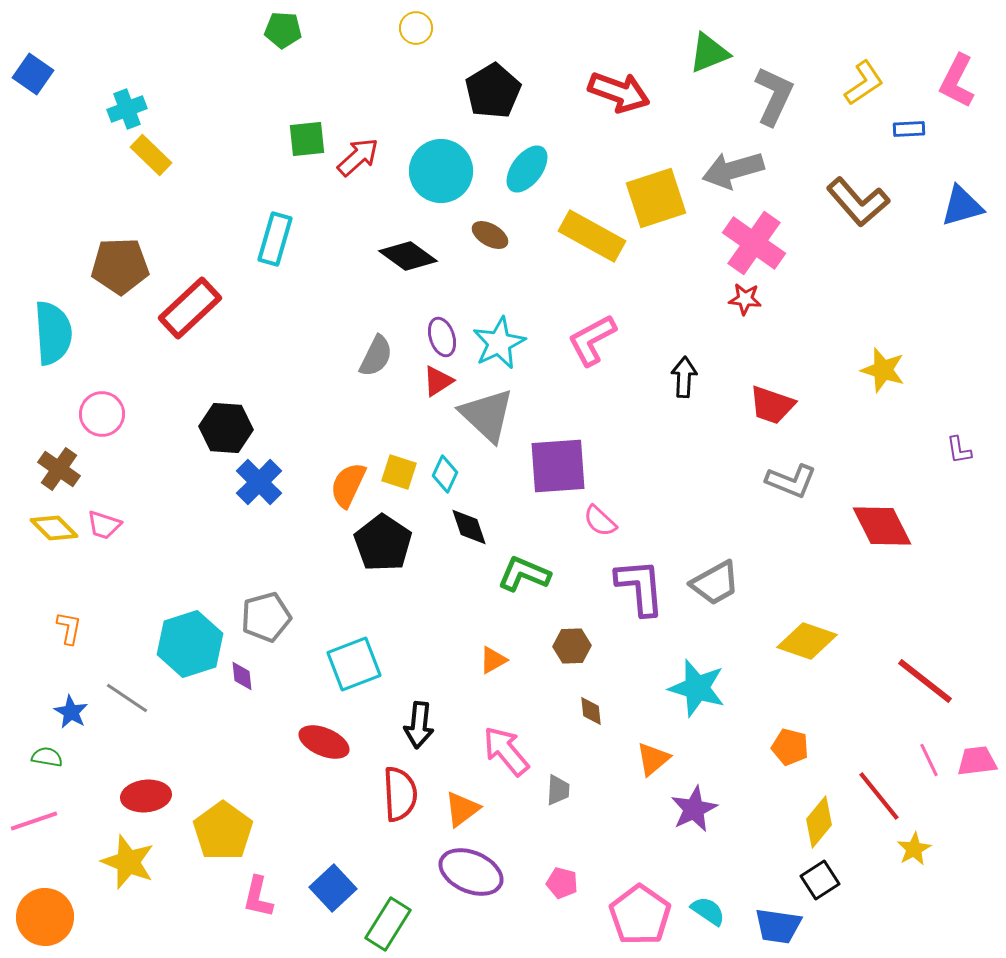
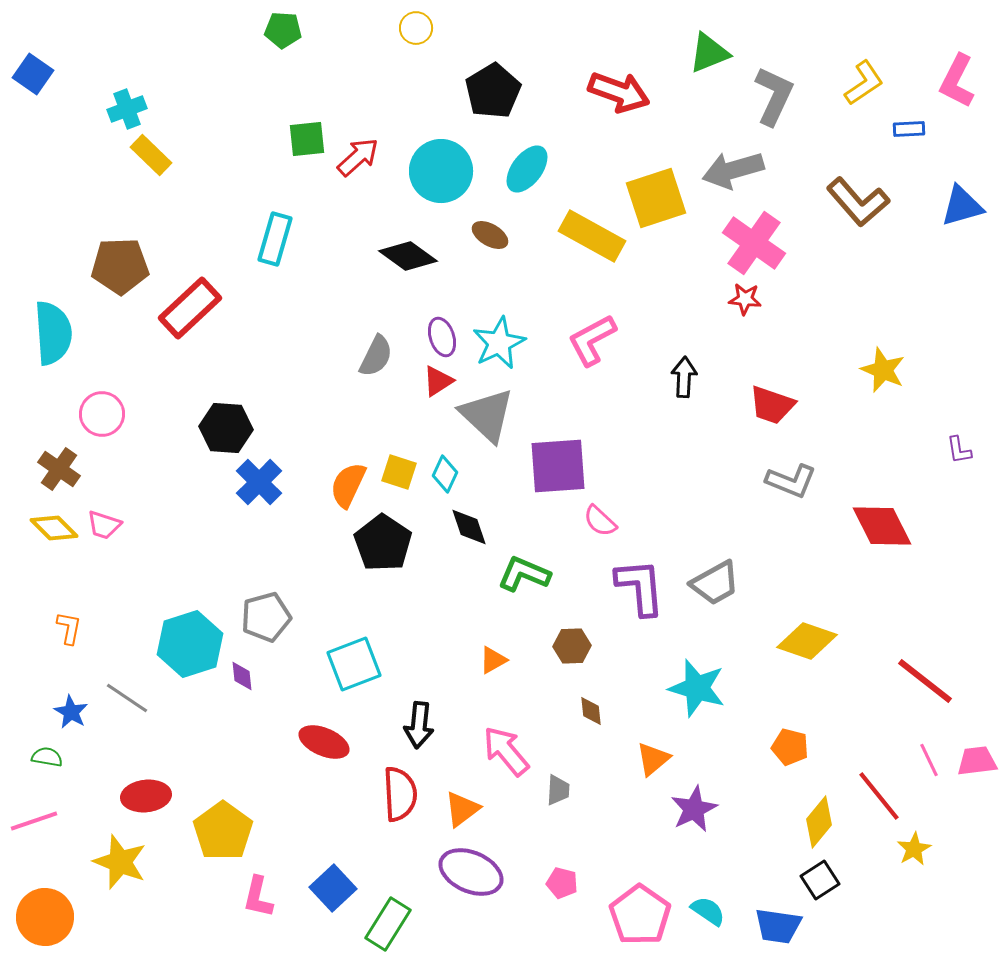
yellow star at (883, 370): rotated 6 degrees clockwise
yellow star at (128, 862): moved 8 px left
